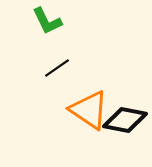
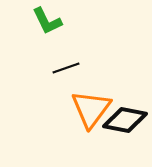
black line: moved 9 px right; rotated 16 degrees clockwise
orange triangle: moved 2 px right, 1 px up; rotated 33 degrees clockwise
